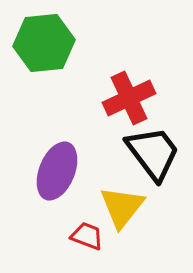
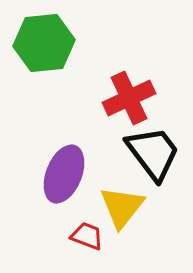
purple ellipse: moved 7 px right, 3 px down
